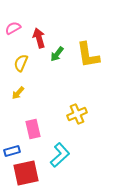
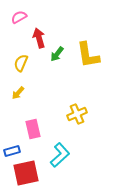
pink semicircle: moved 6 px right, 11 px up
